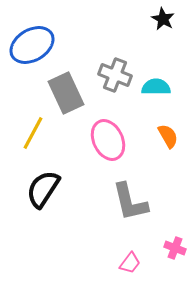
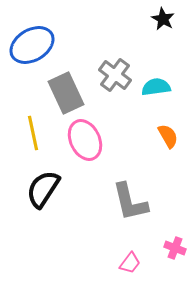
gray cross: rotated 16 degrees clockwise
cyan semicircle: rotated 8 degrees counterclockwise
yellow line: rotated 40 degrees counterclockwise
pink ellipse: moved 23 px left
